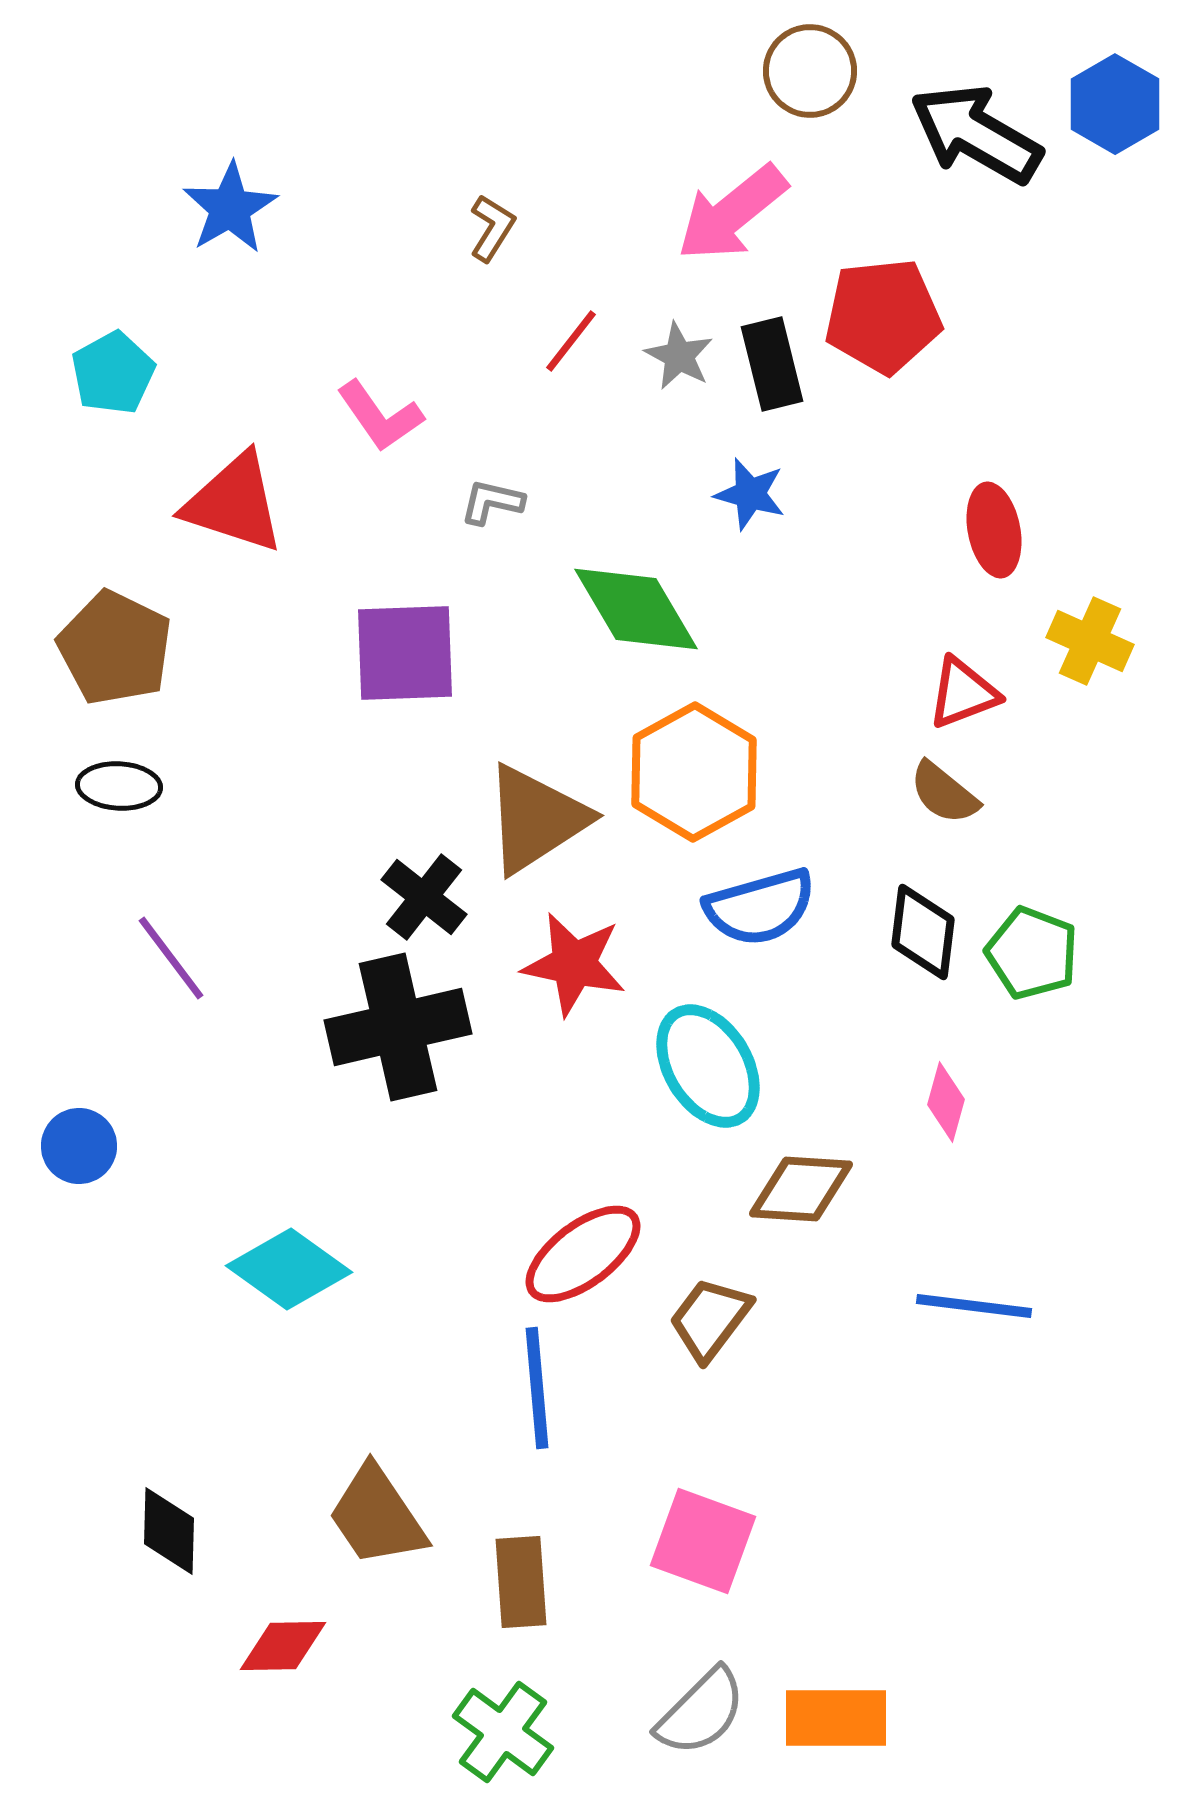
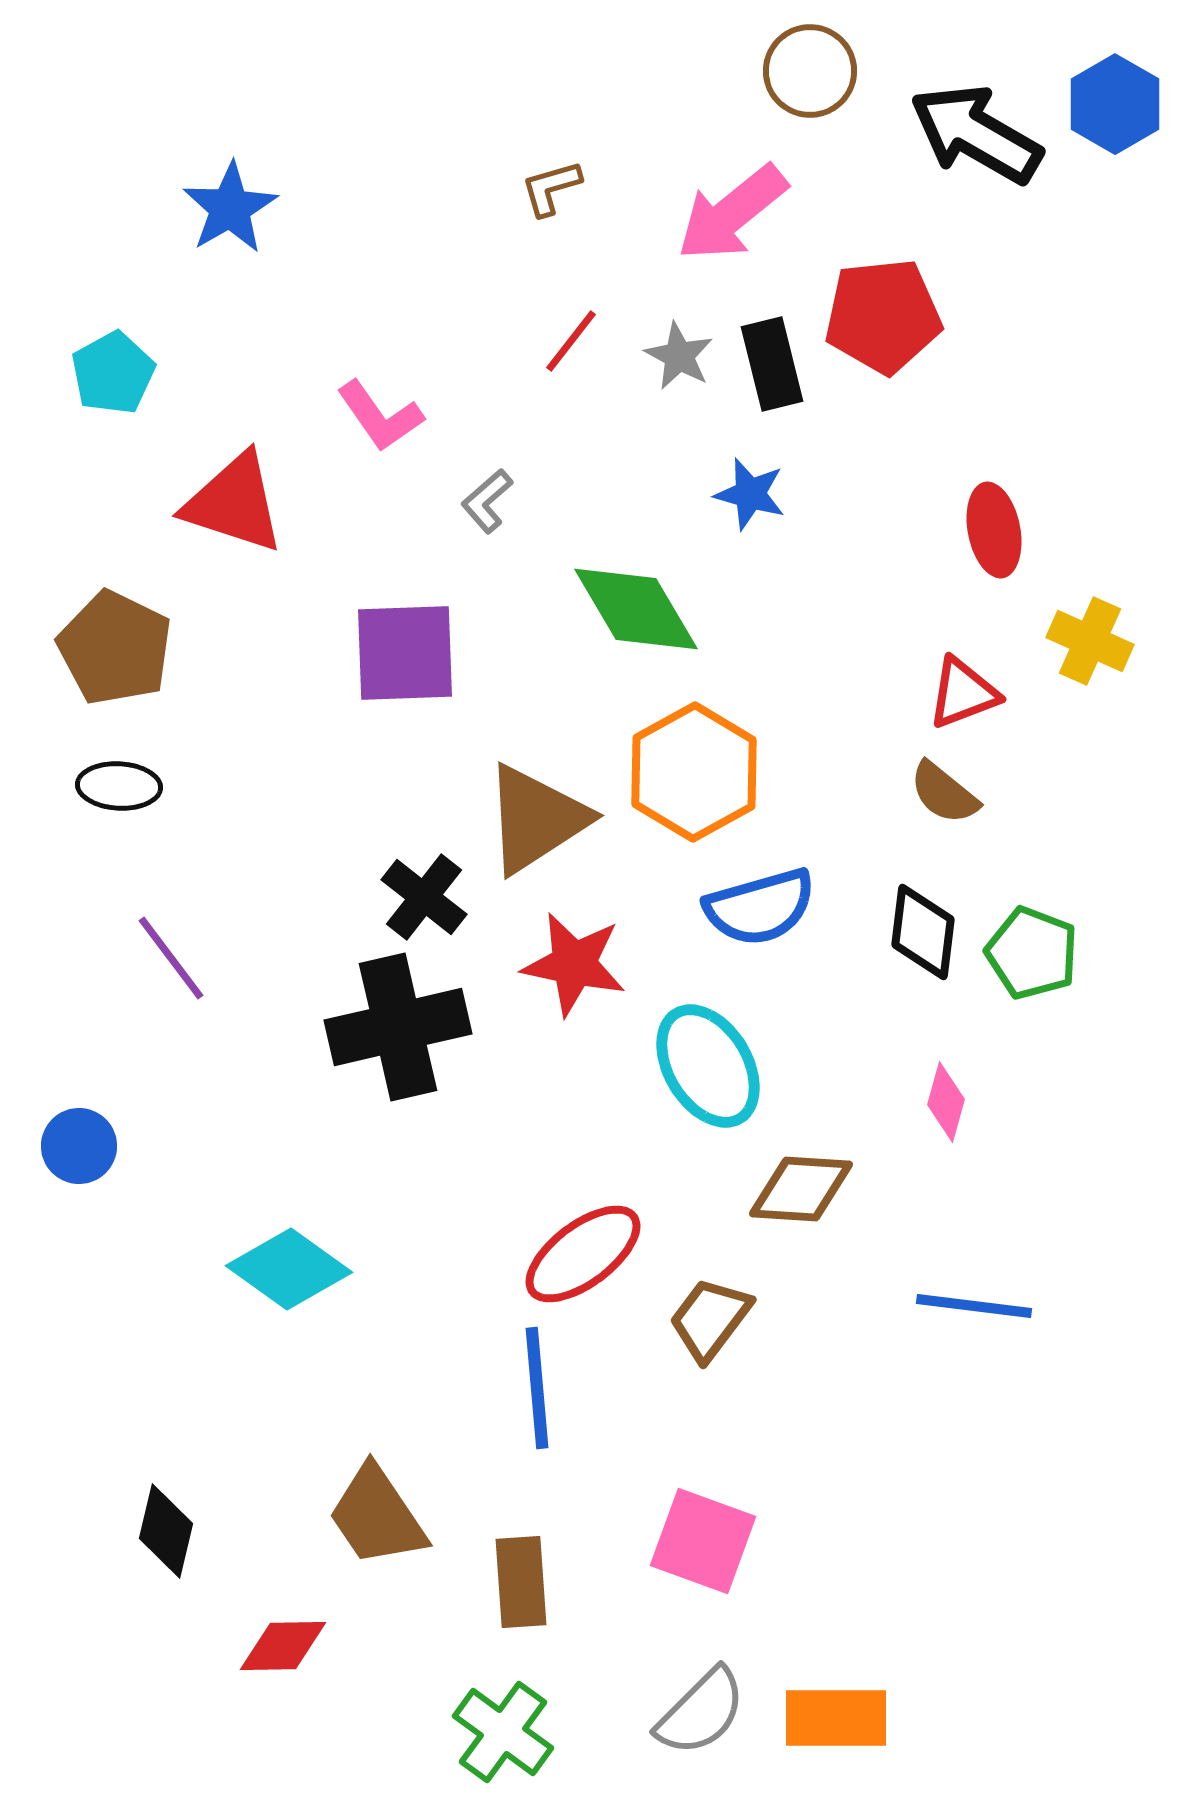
brown L-shape at (492, 228): moved 59 px right, 40 px up; rotated 138 degrees counterclockwise
gray L-shape at (492, 502): moved 5 px left, 1 px up; rotated 54 degrees counterclockwise
black diamond at (169, 1531): moved 3 px left; rotated 12 degrees clockwise
